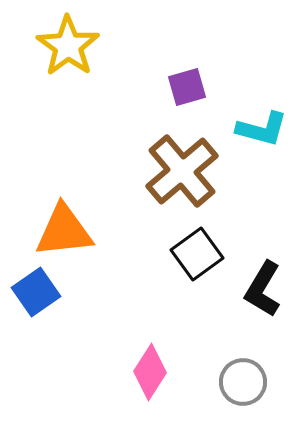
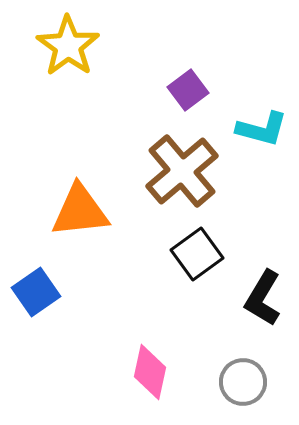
purple square: moved 1 px right, 3 px down; rotated 21 degrees counterclockwise
orange triangle: moved 16 px right, 20 px up
black L-shape: moved 9 px down
pink diamond: rotated 20 degrees counterclockwise
